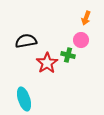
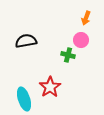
red star: moved 3 px right, 24 px down
